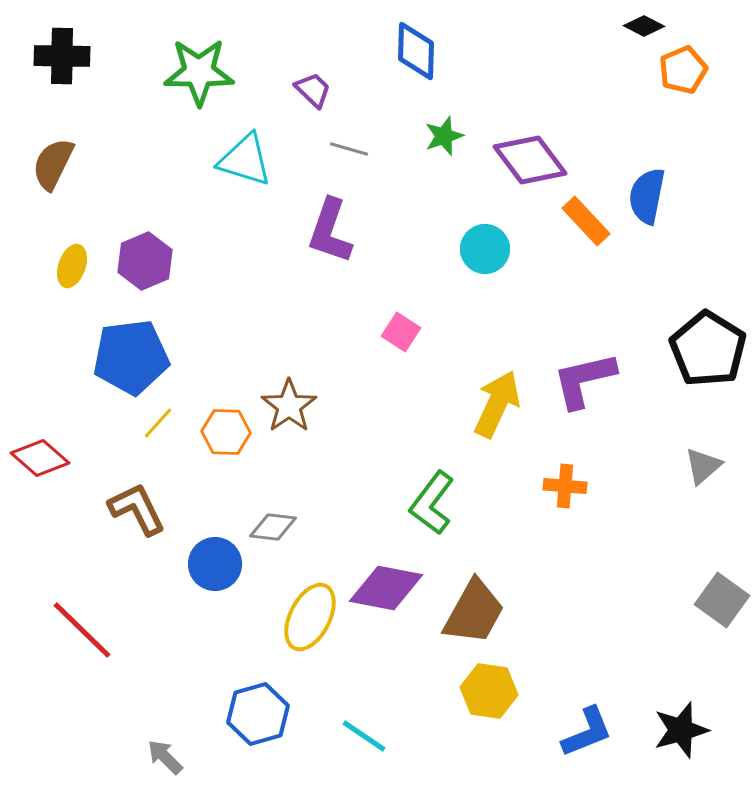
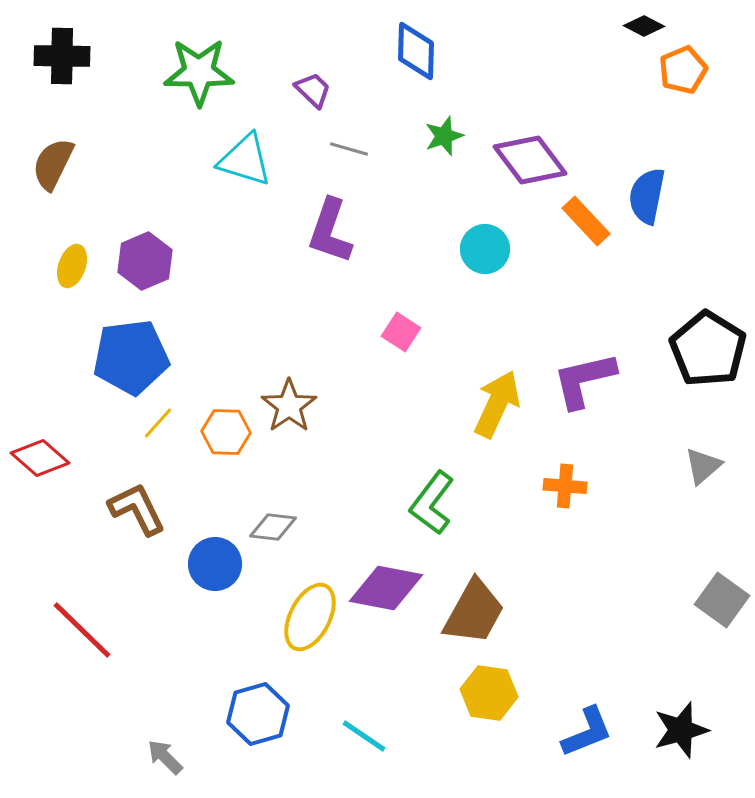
yellow hexagon at (489, 691): moved 2 px down
